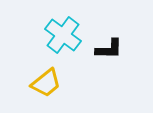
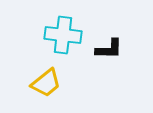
cyan cross: rotated 30 degrees counterclockwise
